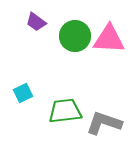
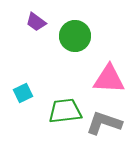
pink triangle: moved 40 px down
